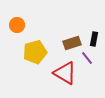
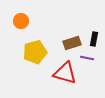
orange circle: moved 4 px right, 4 px up
purple line: rotated 40 degrees counterclockwise
red triangle: rotated 15 degrees counterclockwise
